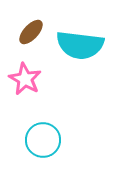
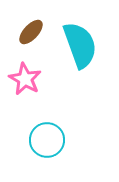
cyan semicircle: rotated 117 degrees counterclockwise
cyan circle: moved 4 px right
